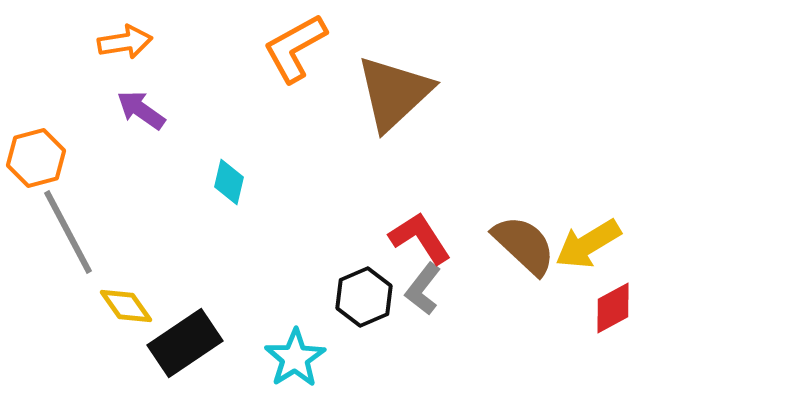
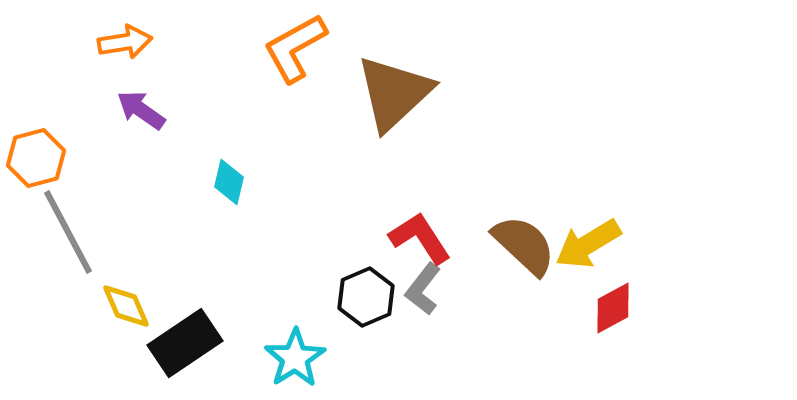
black hexagon: moved 2 px right
yellow diamond: rotated 12 degrees clockwise
